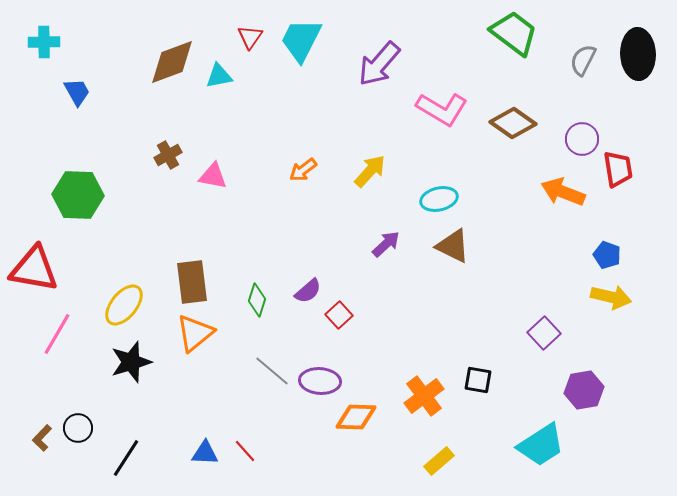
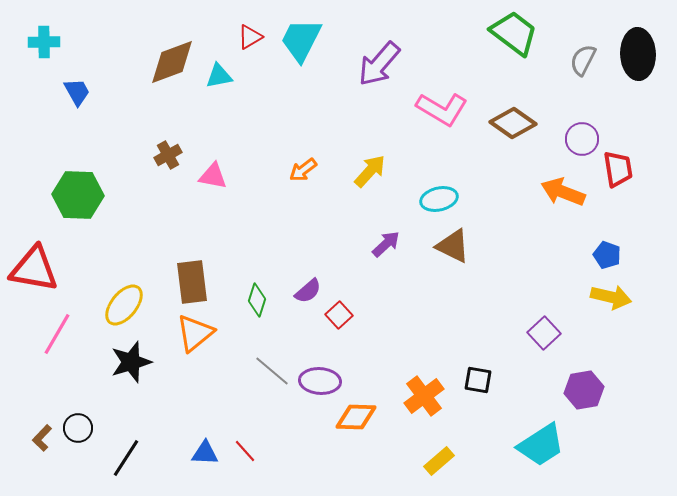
red triangle at (250, 37): rotated 24 degrees clockwise
